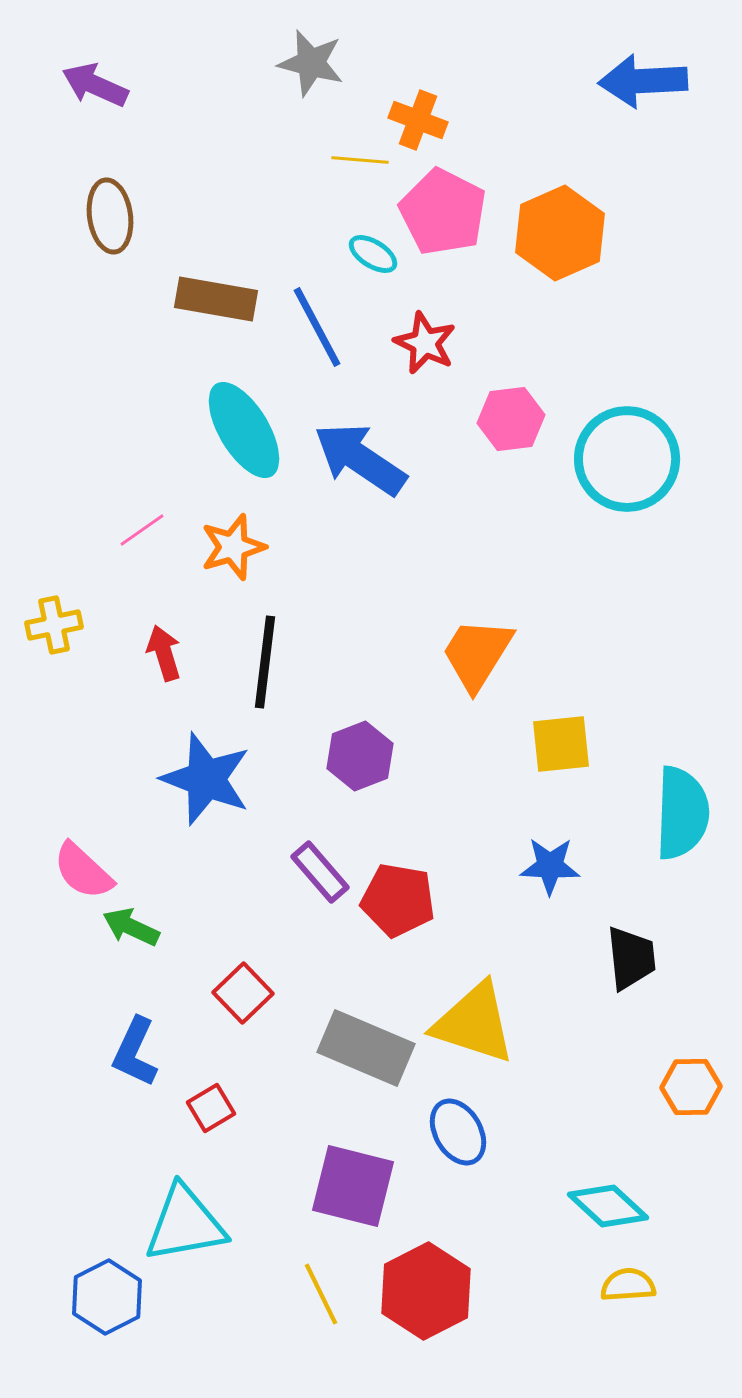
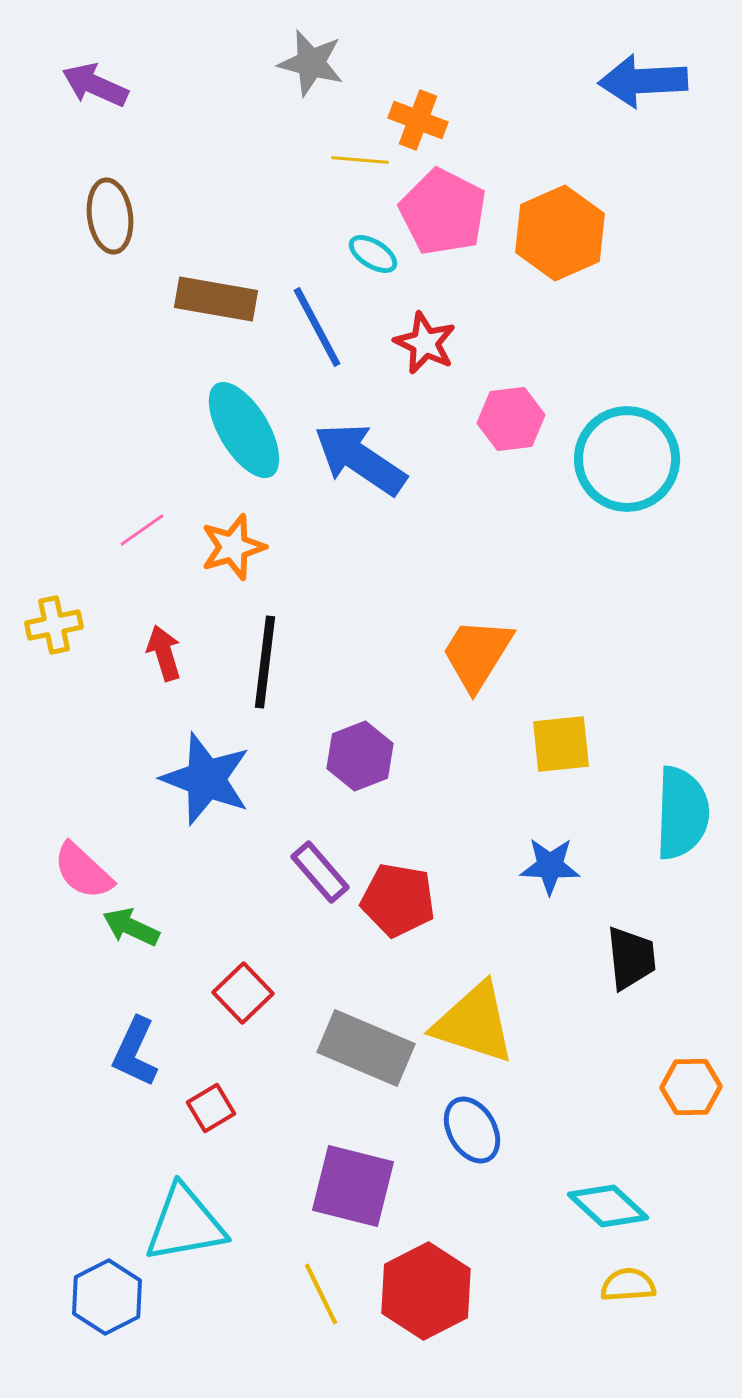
blue ellipse at (458, 1132): moved 14 px right, 2 px up
